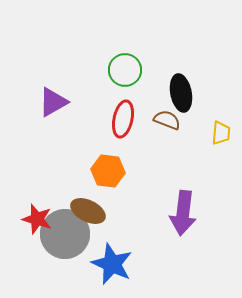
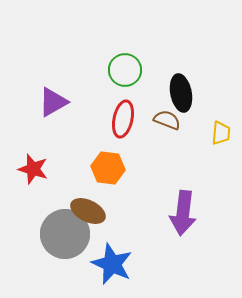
orange hexagon: moved 3 px up
red star: moved 4 px left, 50 px up
